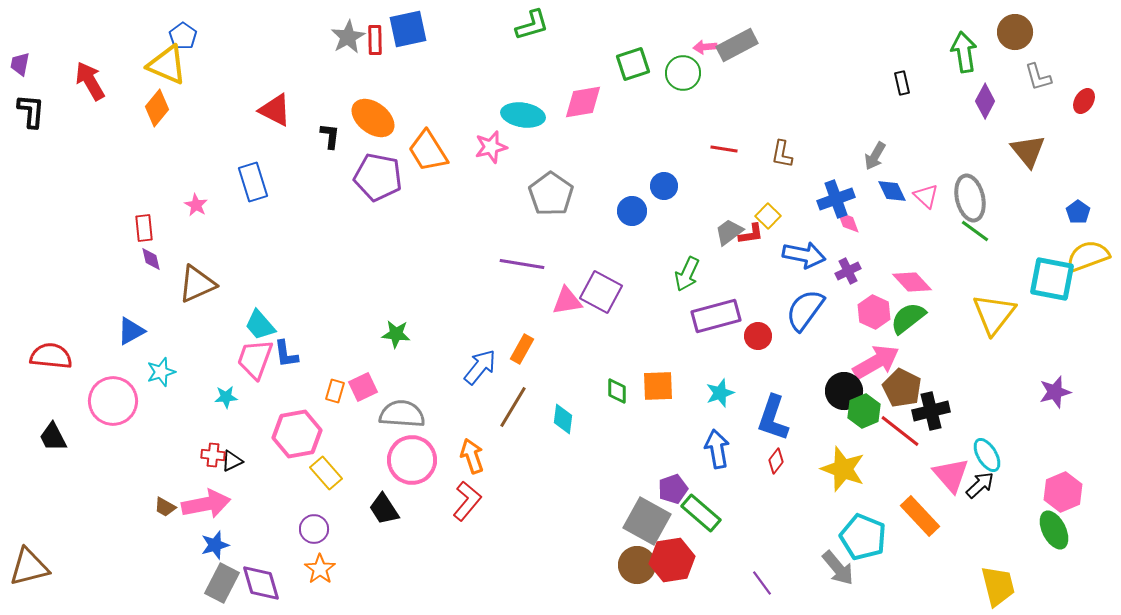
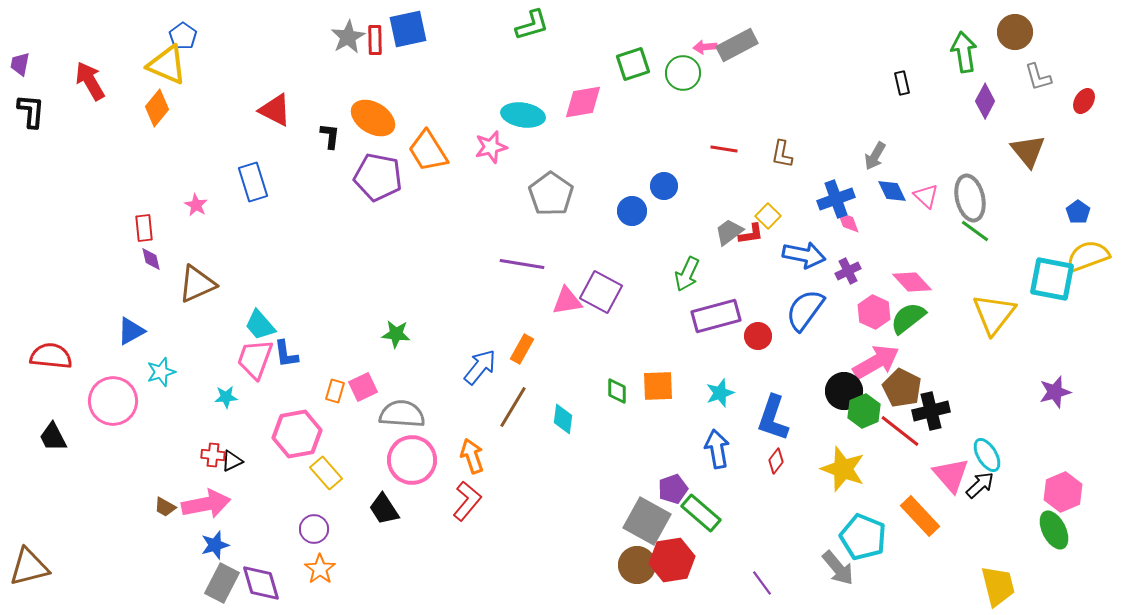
orange ellipse at (373, 118): rotated 6 degrees counterclockwise
